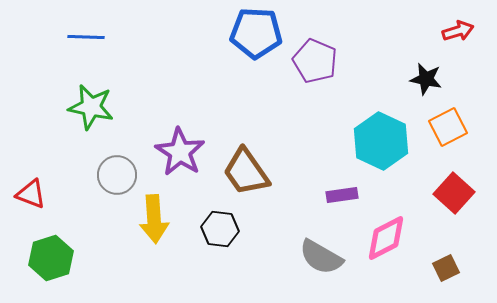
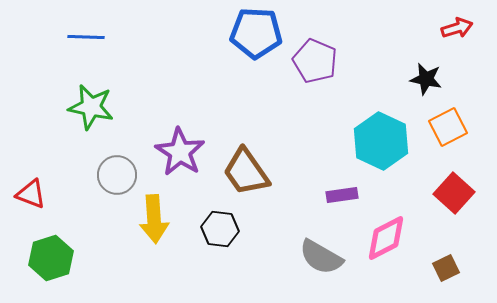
red arrow: moved 1 px left, 3 px up
